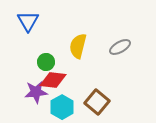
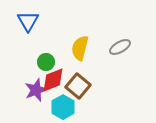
yellow semicircle: moved 2 px right, 2 px down
red diamond: rotated 28 degrees counterclockwise
purple star: moved 2 px up; rotated 15 degrees counterclockwise
brown square: moved 19 px left, 16 px up
cyan hexagon: moved 1 px right
